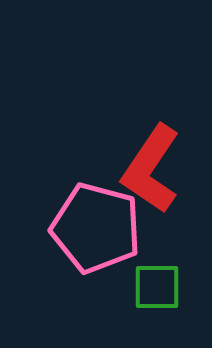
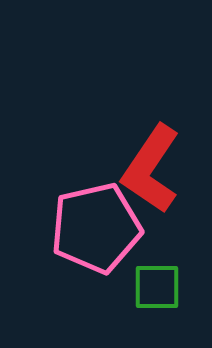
pink pentagon: rotated 28 degrees counterclockwise
